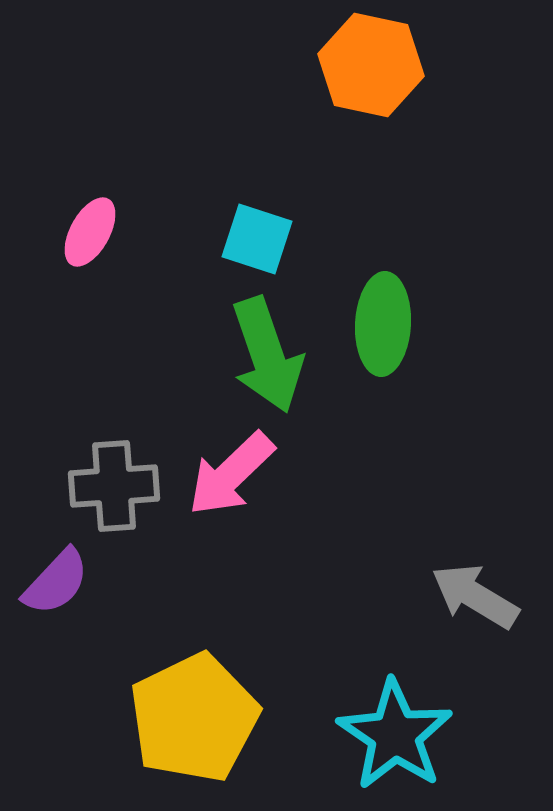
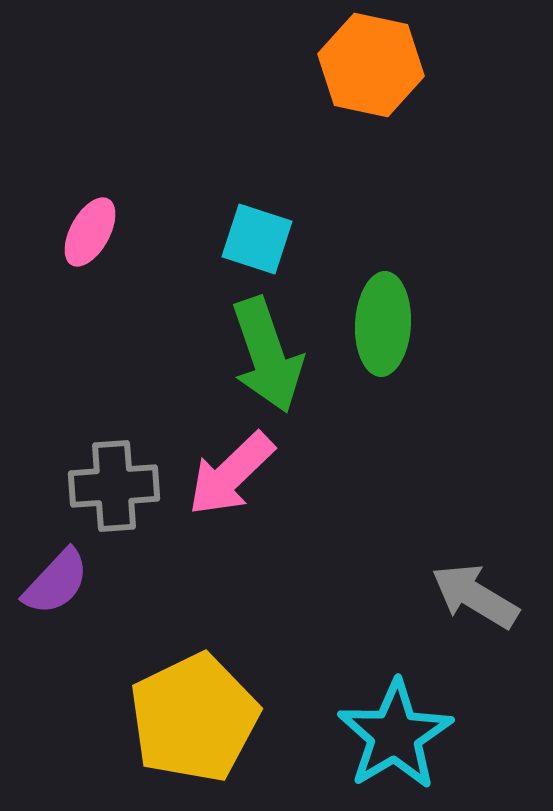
cyan star: rotated 7 degrees clockwise
